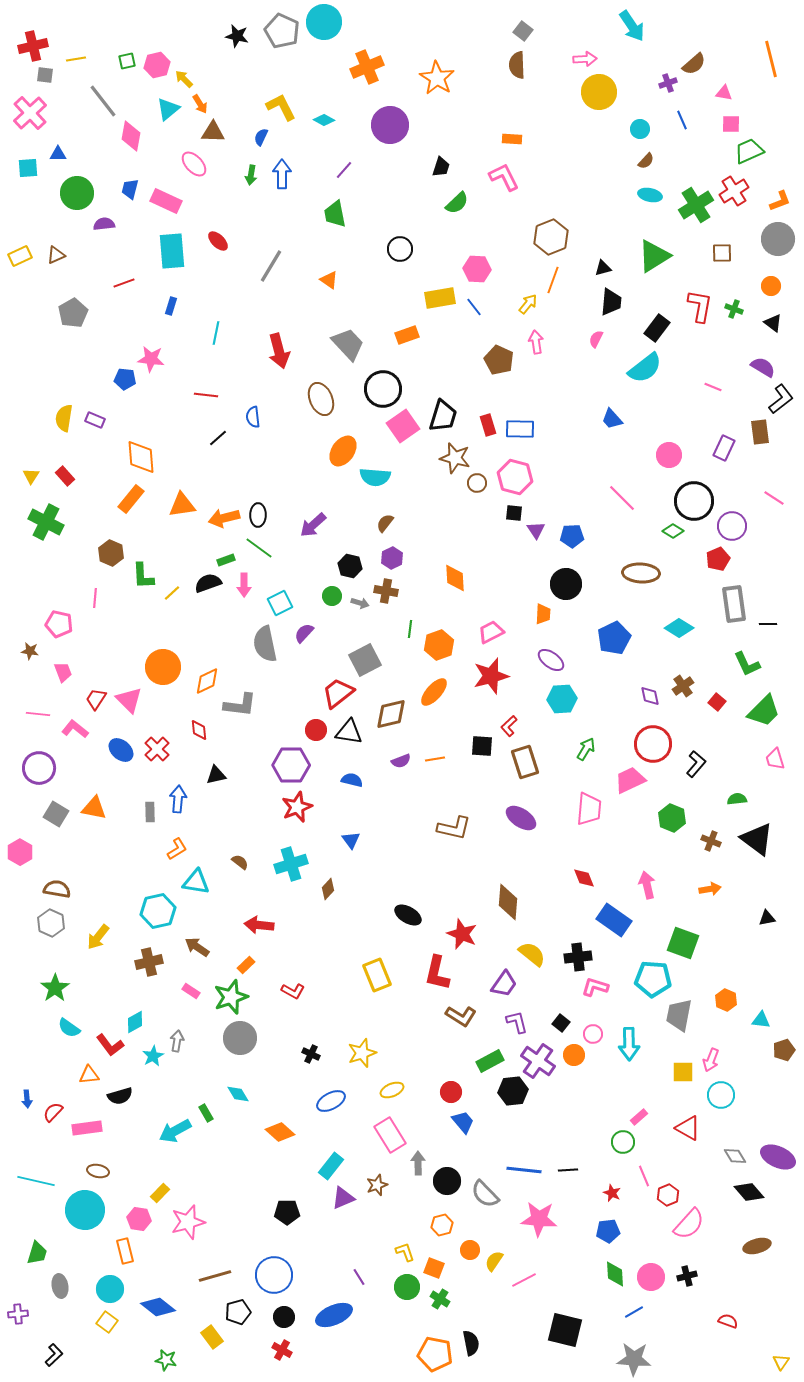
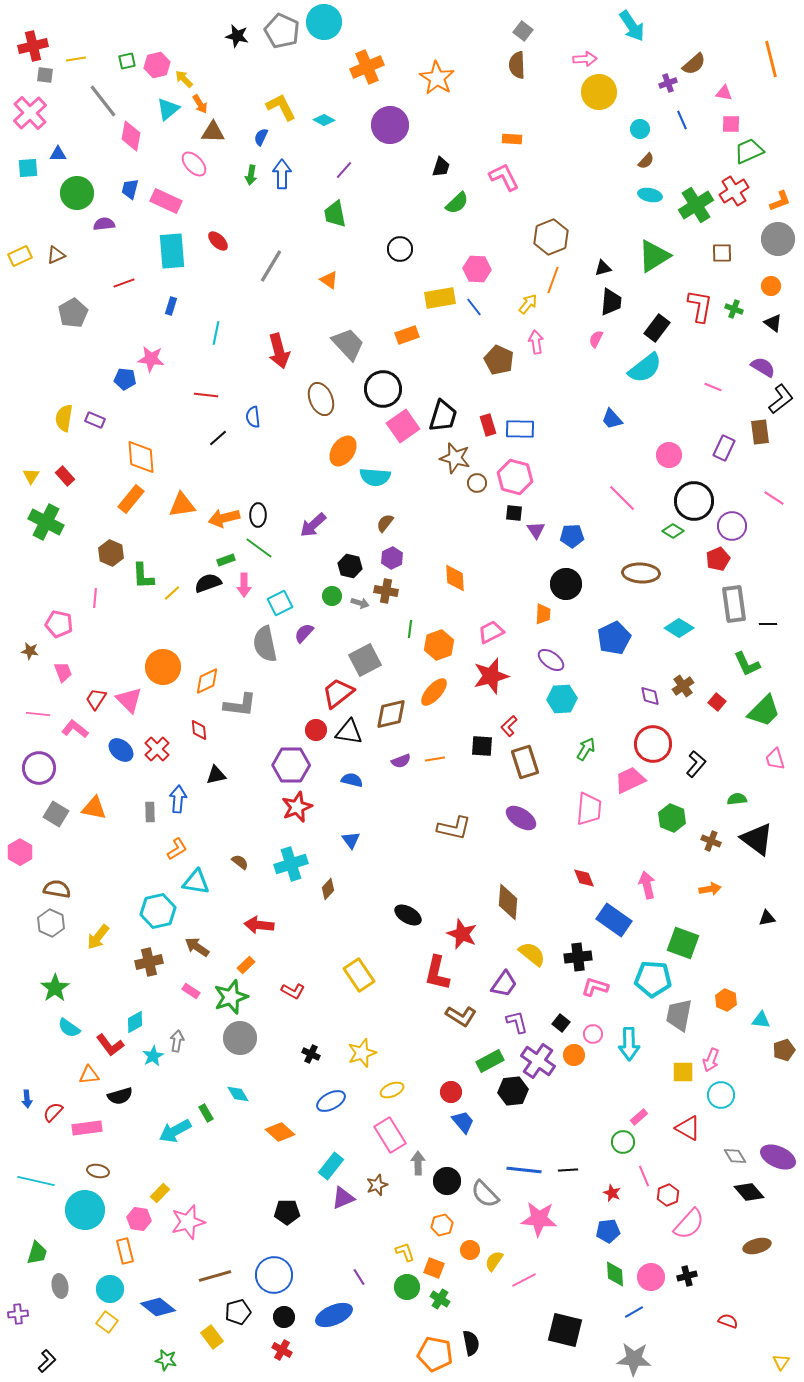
yellow rectangle at (377, 975): moved 18 px left; rotated 12 degrees counterclockwise
black L-shape at (54, 1355): moved 7 px left, 6 px down
